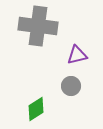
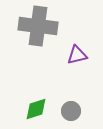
gray circle: moved 25 px down
green diamond: rotated 15 degrees clockwise
